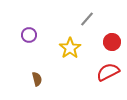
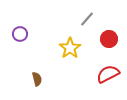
purple circle: moved 9 px left, 1 px up
red circle: moved 3 px left, 3 px up
red semicircle: moved 2 px down
